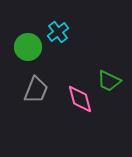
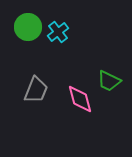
green circle: moved 20 px up
